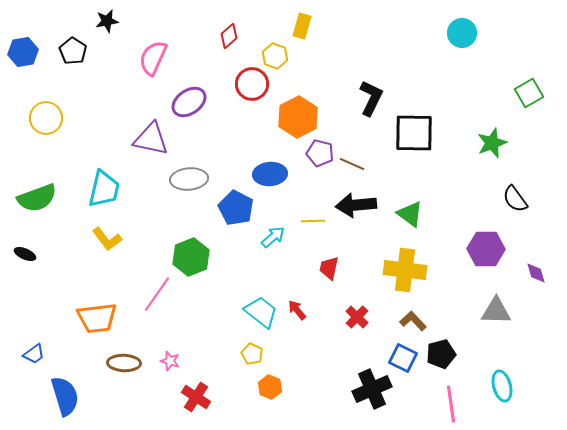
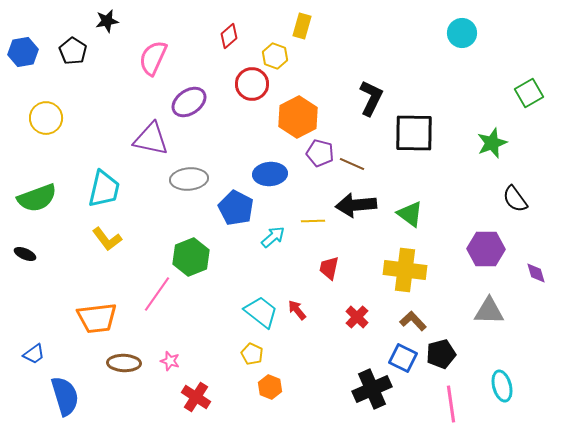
gray triangle at (496, 311): moved 7 px left
